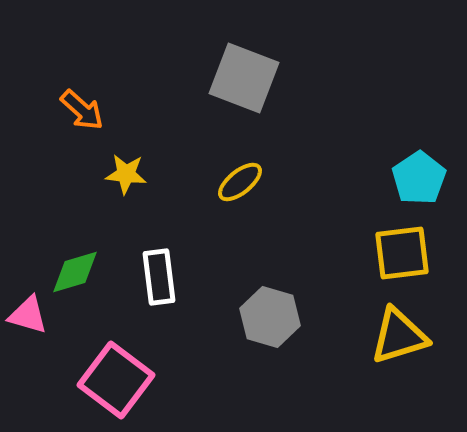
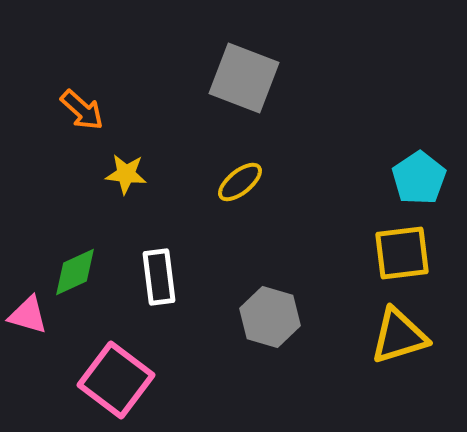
green diamond: rotated 8 degrees counterclockwise
